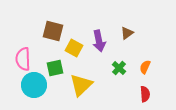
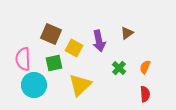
brown square: moved 2 px left, 3 px down; rotated 10 degrees clockwise
green square: moved 1 px left, 5 px up
yellow triangle: moved 1 px left
